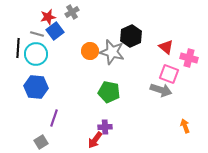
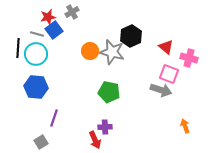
blue square: moved 1 px left, 1 px up
red arrow: rotated 60 degrees counterclockwise
